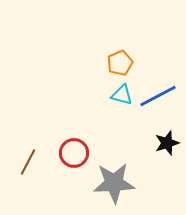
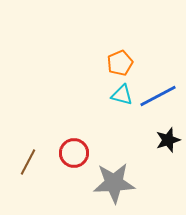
black star: moved 1 px right, 3 px up
